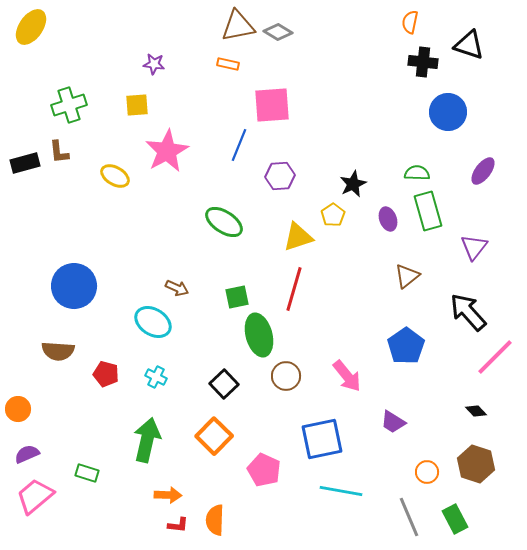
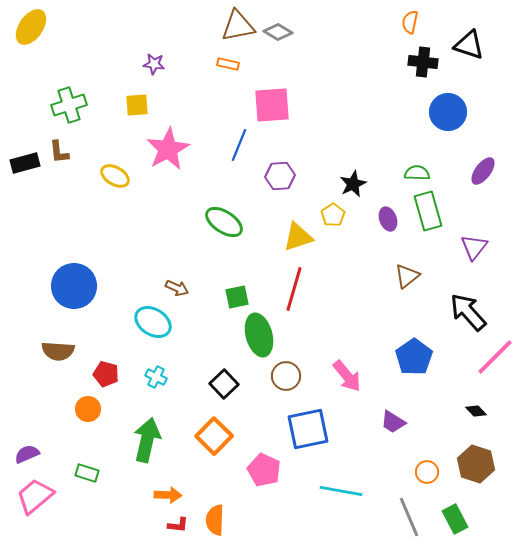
pink star at (167, 151): moved 1 px right, 2 px up
blue pentagon at (406, 346): moved 8 px right, 11 px down
orange circle at (18, 409): moved 70 px right
blue square at (322, 439): moved 14 px left, 10 px up
